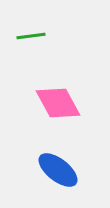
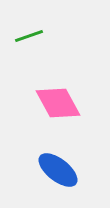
green line: moved 2 px left; rotated 12 degrees counterclockwise
